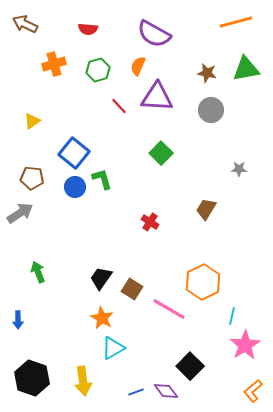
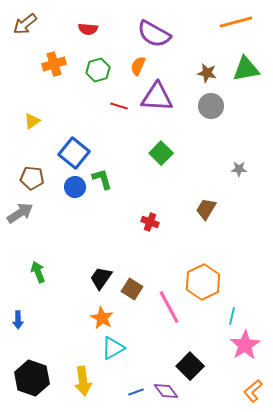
brown arrow: rotated 65 degrees counterclockwise
red line: rotated 30 degrees counterclockwise
gray circle: moved 4 px up
red cross: rotated 12 degrees counterclockwise
pink line: moved 2 px up; rotated 32 degrees clockwise
